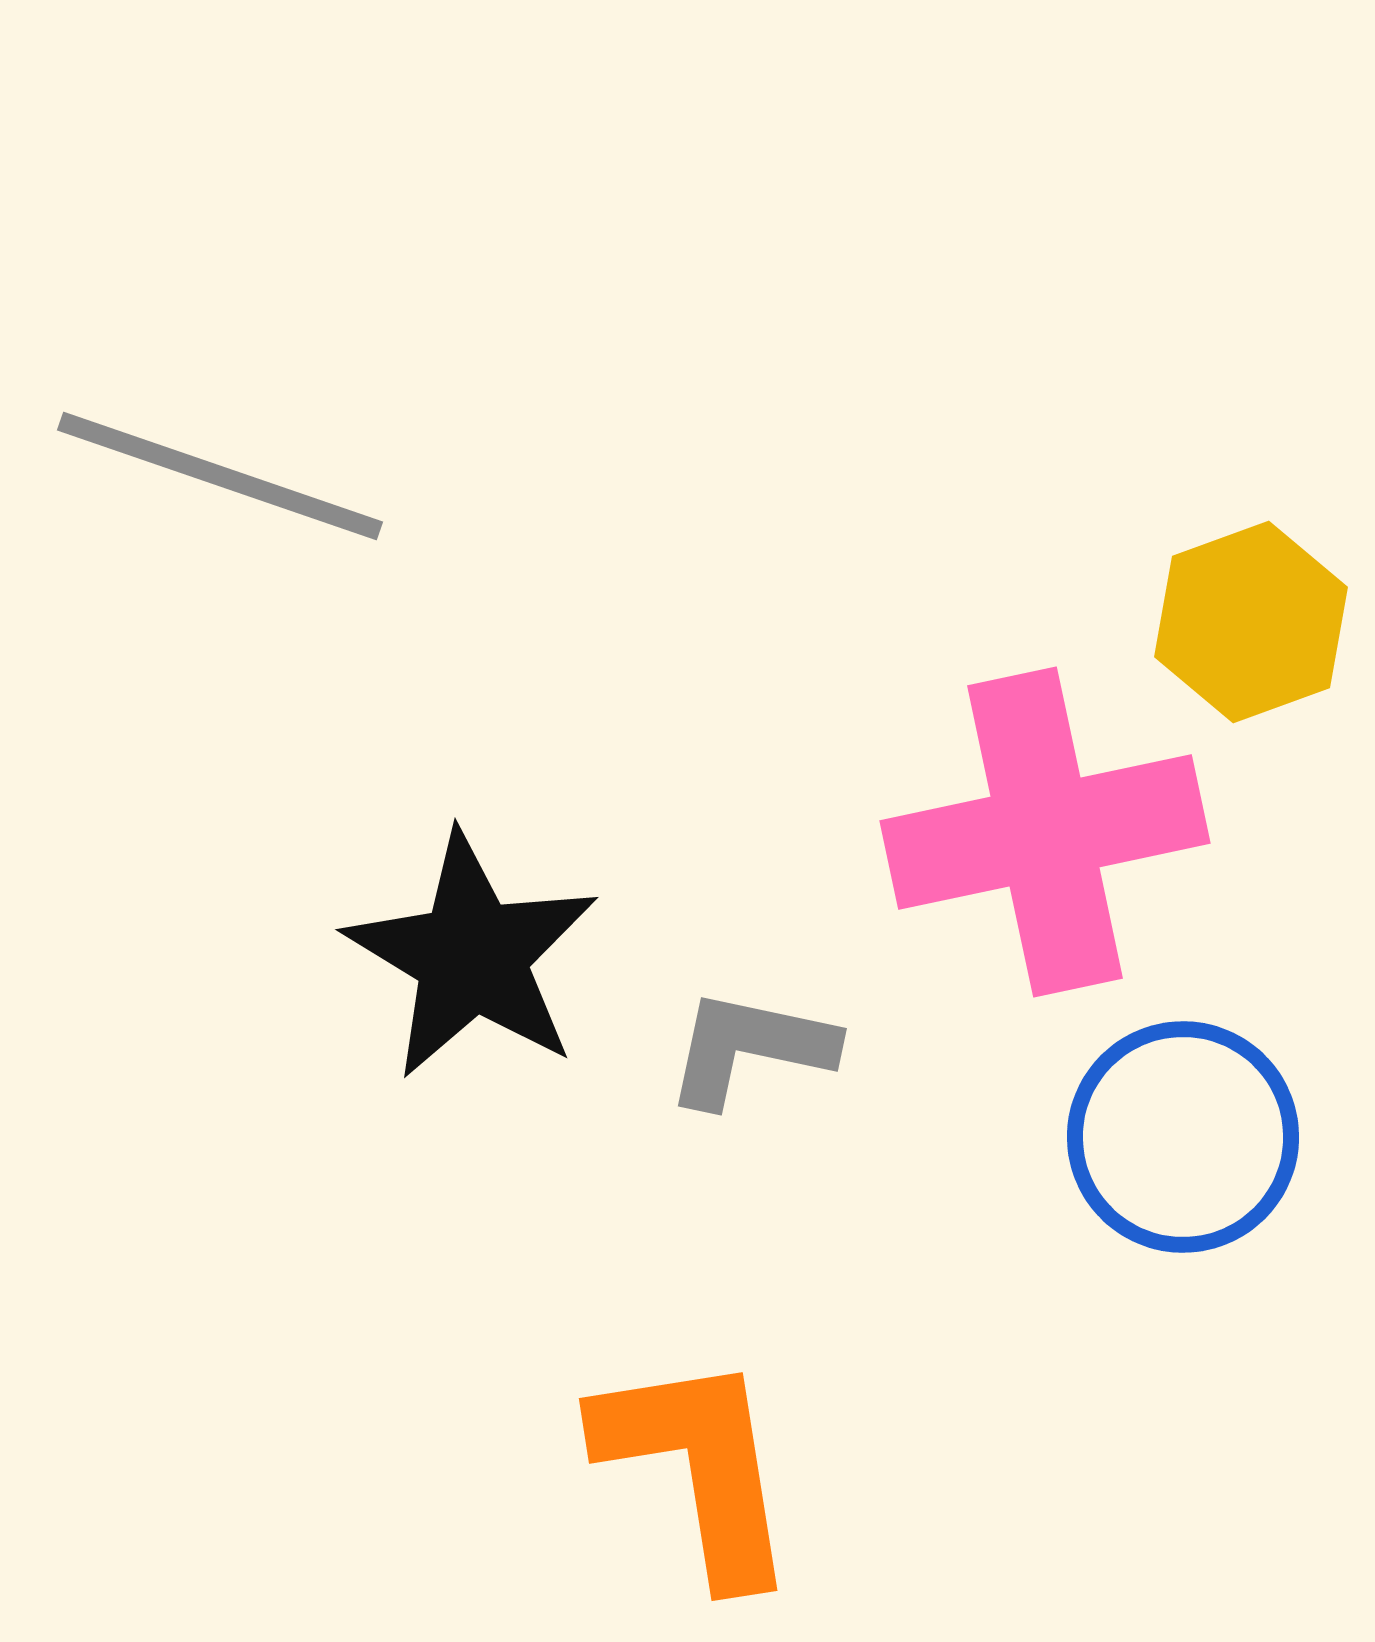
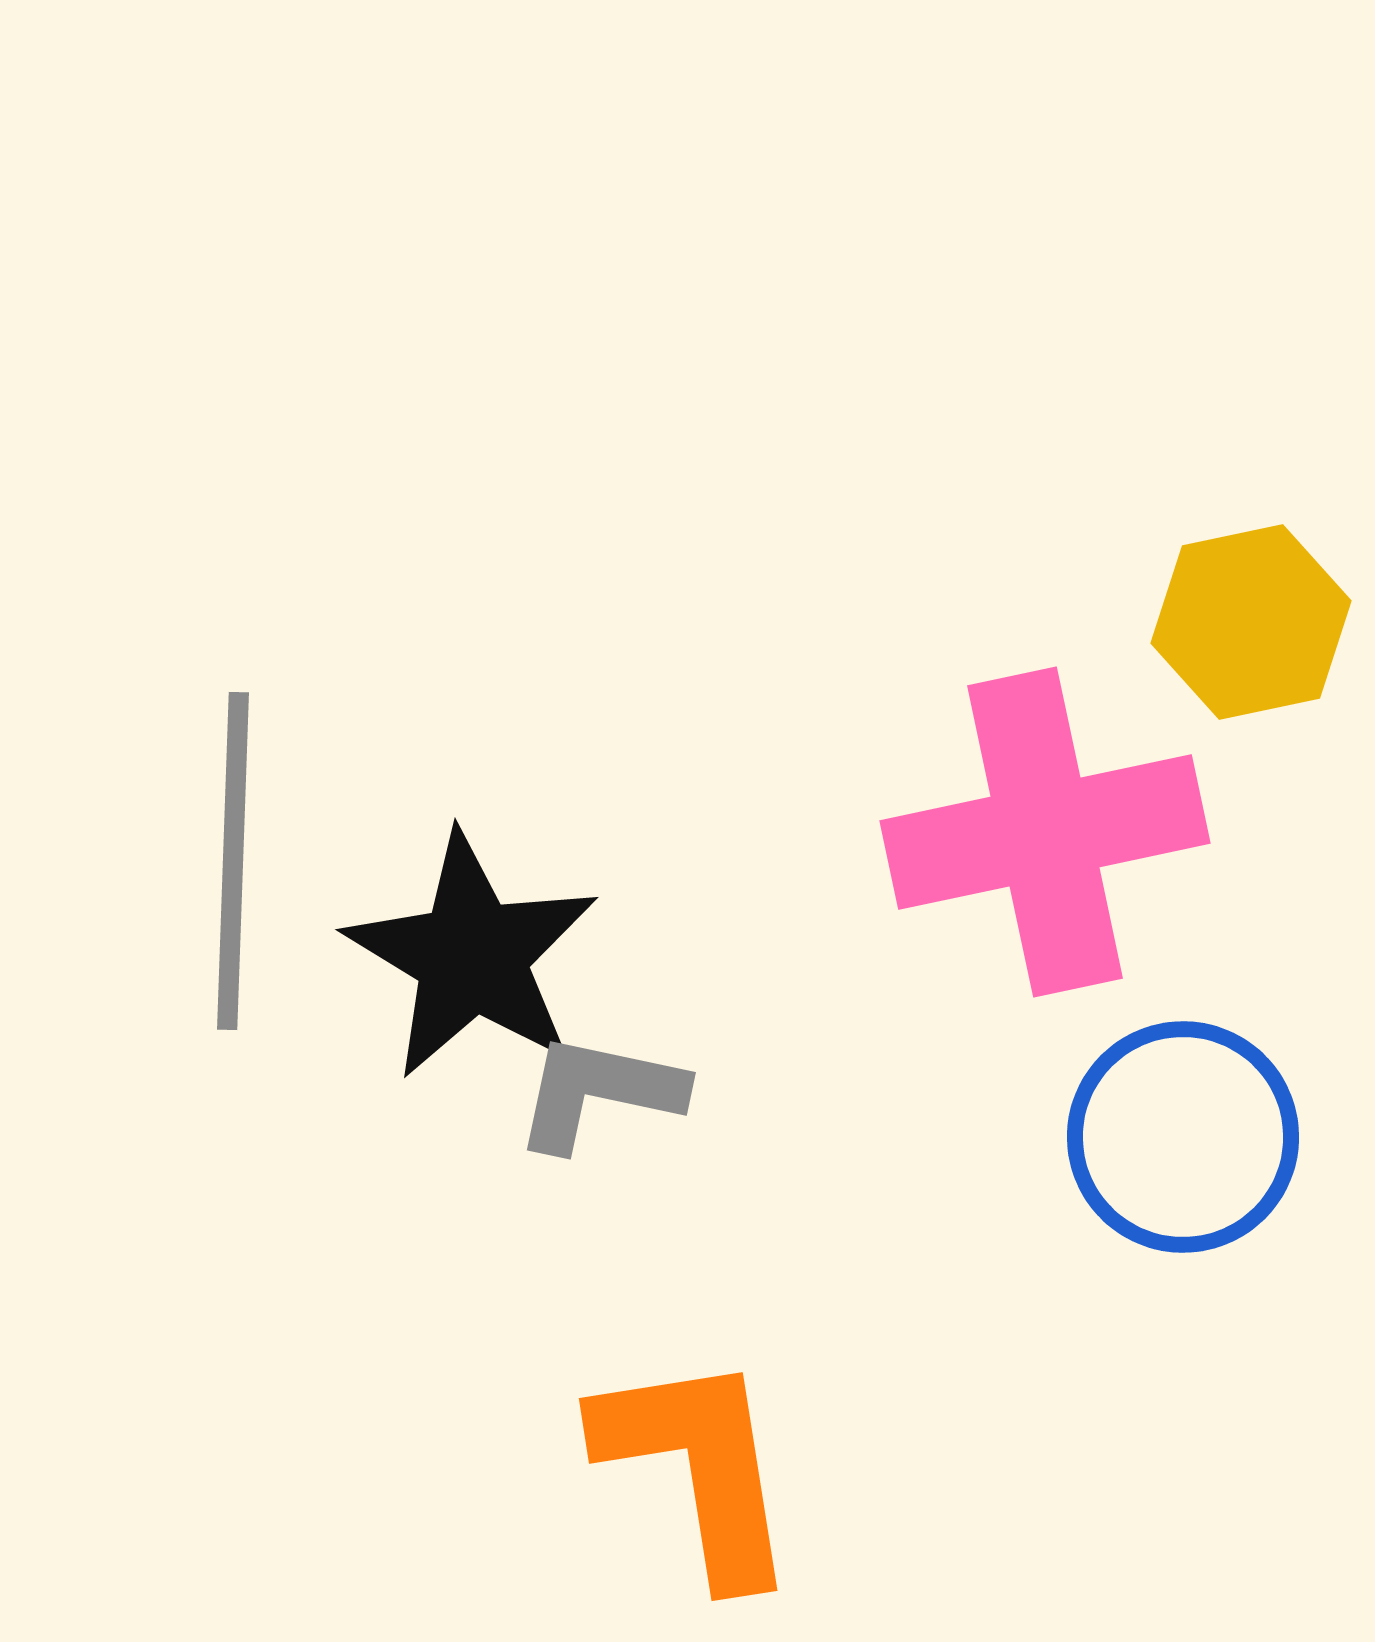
gray line: moved 13 px right, 385 px down; rotated 73 degrees clockwise
yellow hexagon: rotated 8 degrees clockwise
gray L-shape: moved 151 px left, 44 px down
